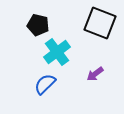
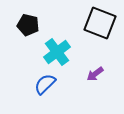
black pentagon: moved 10 px left
